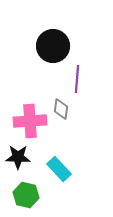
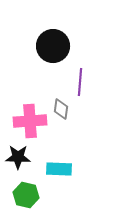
purple line: moved 3 px right, 3 px down
cyan rectangle: rotated 45 degrees counterclockwise
